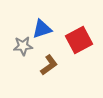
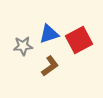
blue triangle: moved 7 px right, 5 px down
brown L-shape: moved 1 px right, 1 px down
